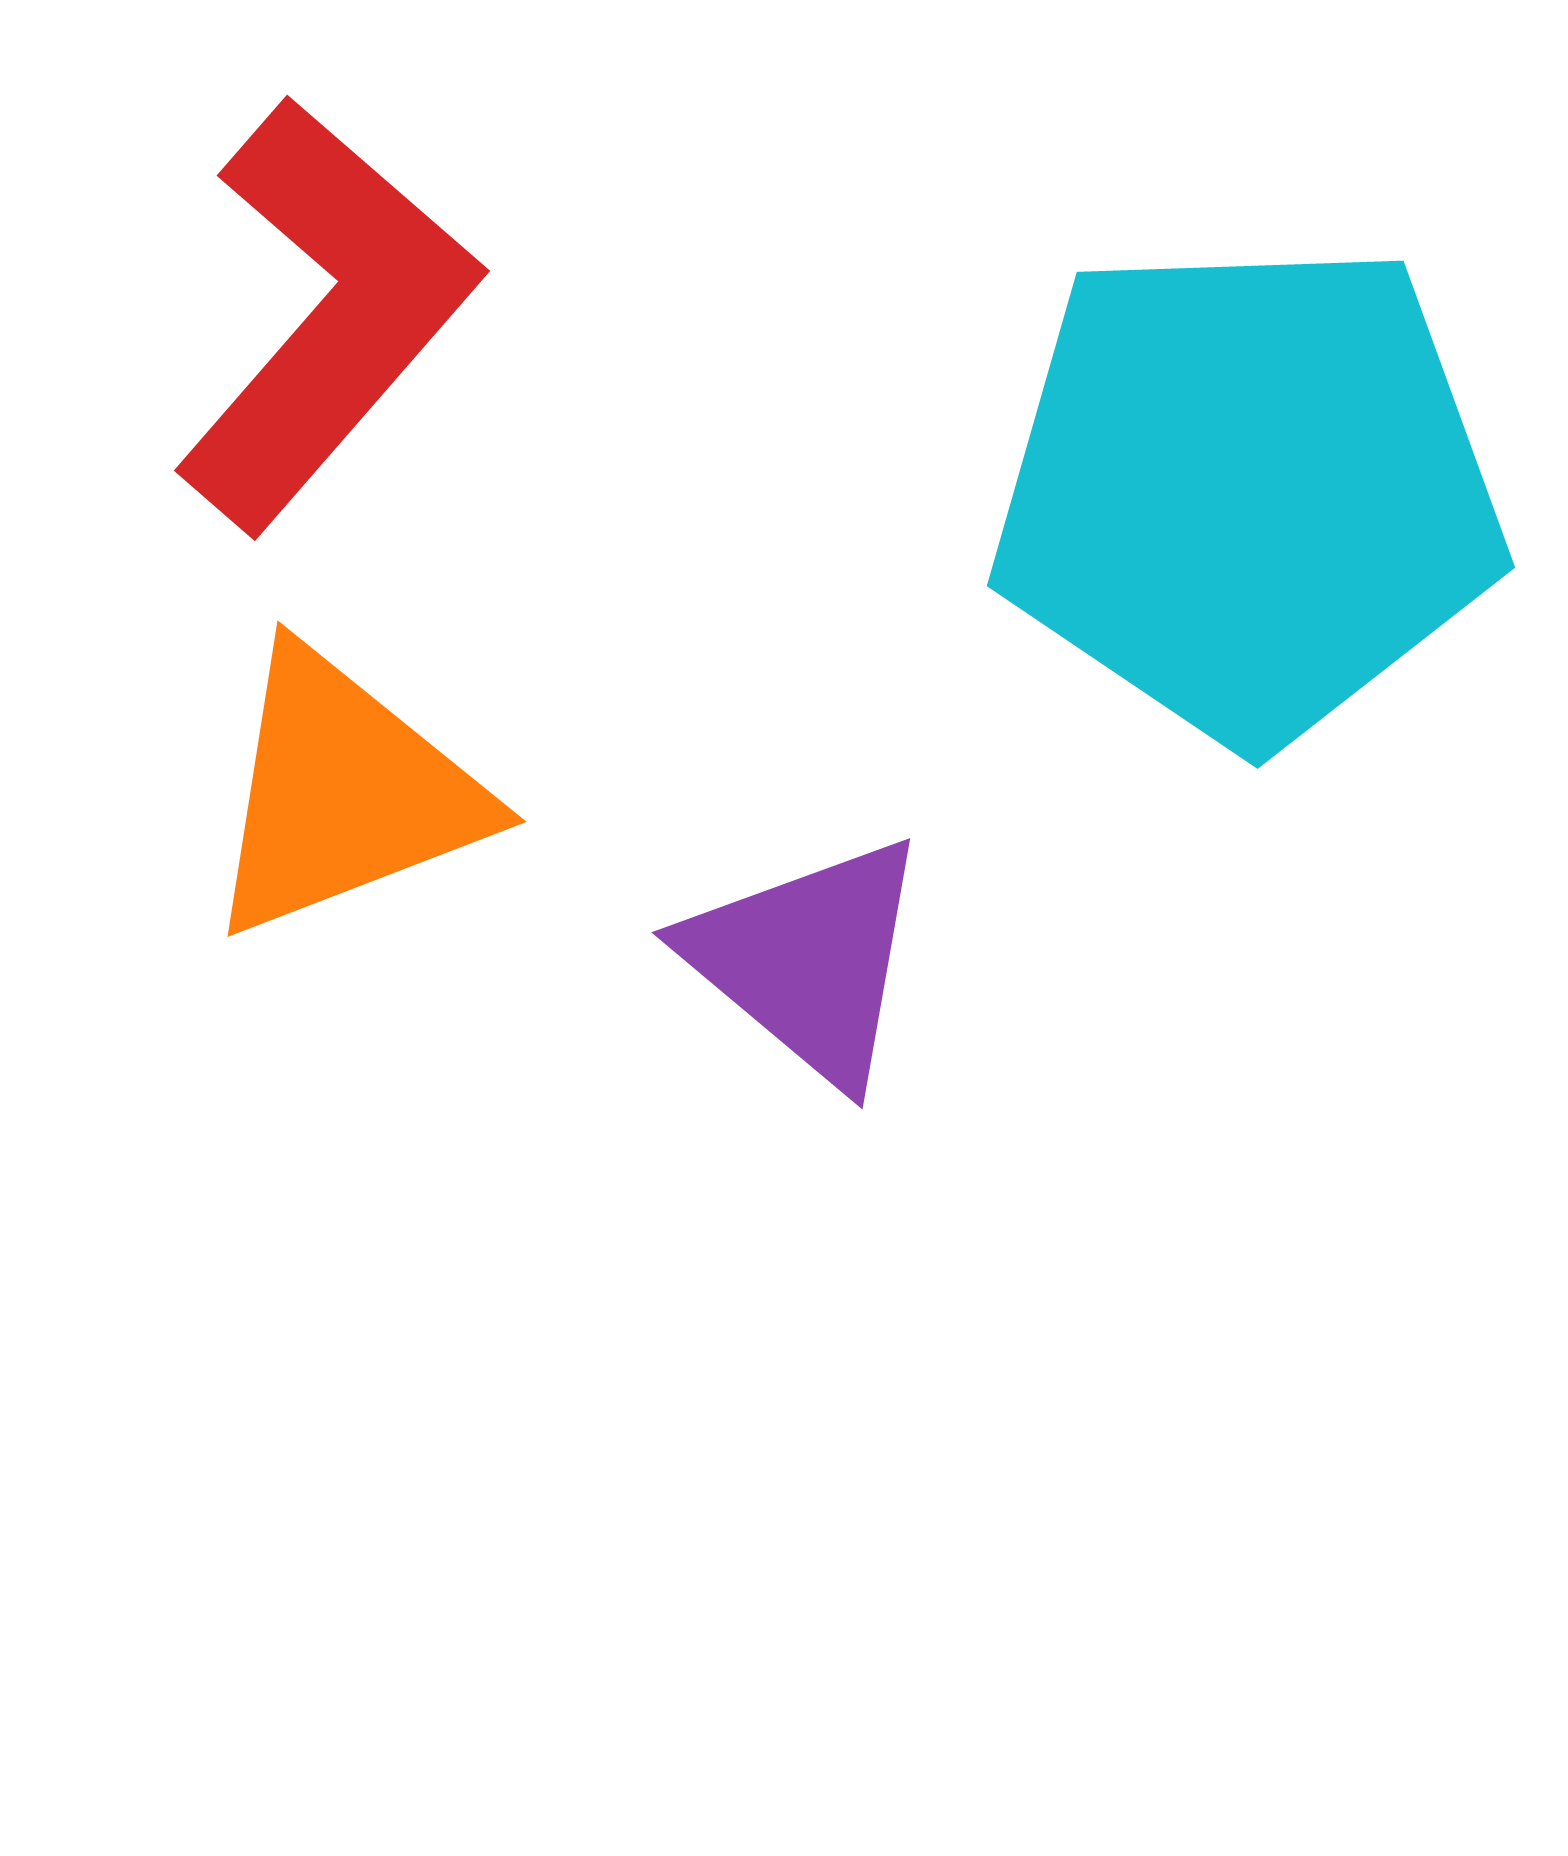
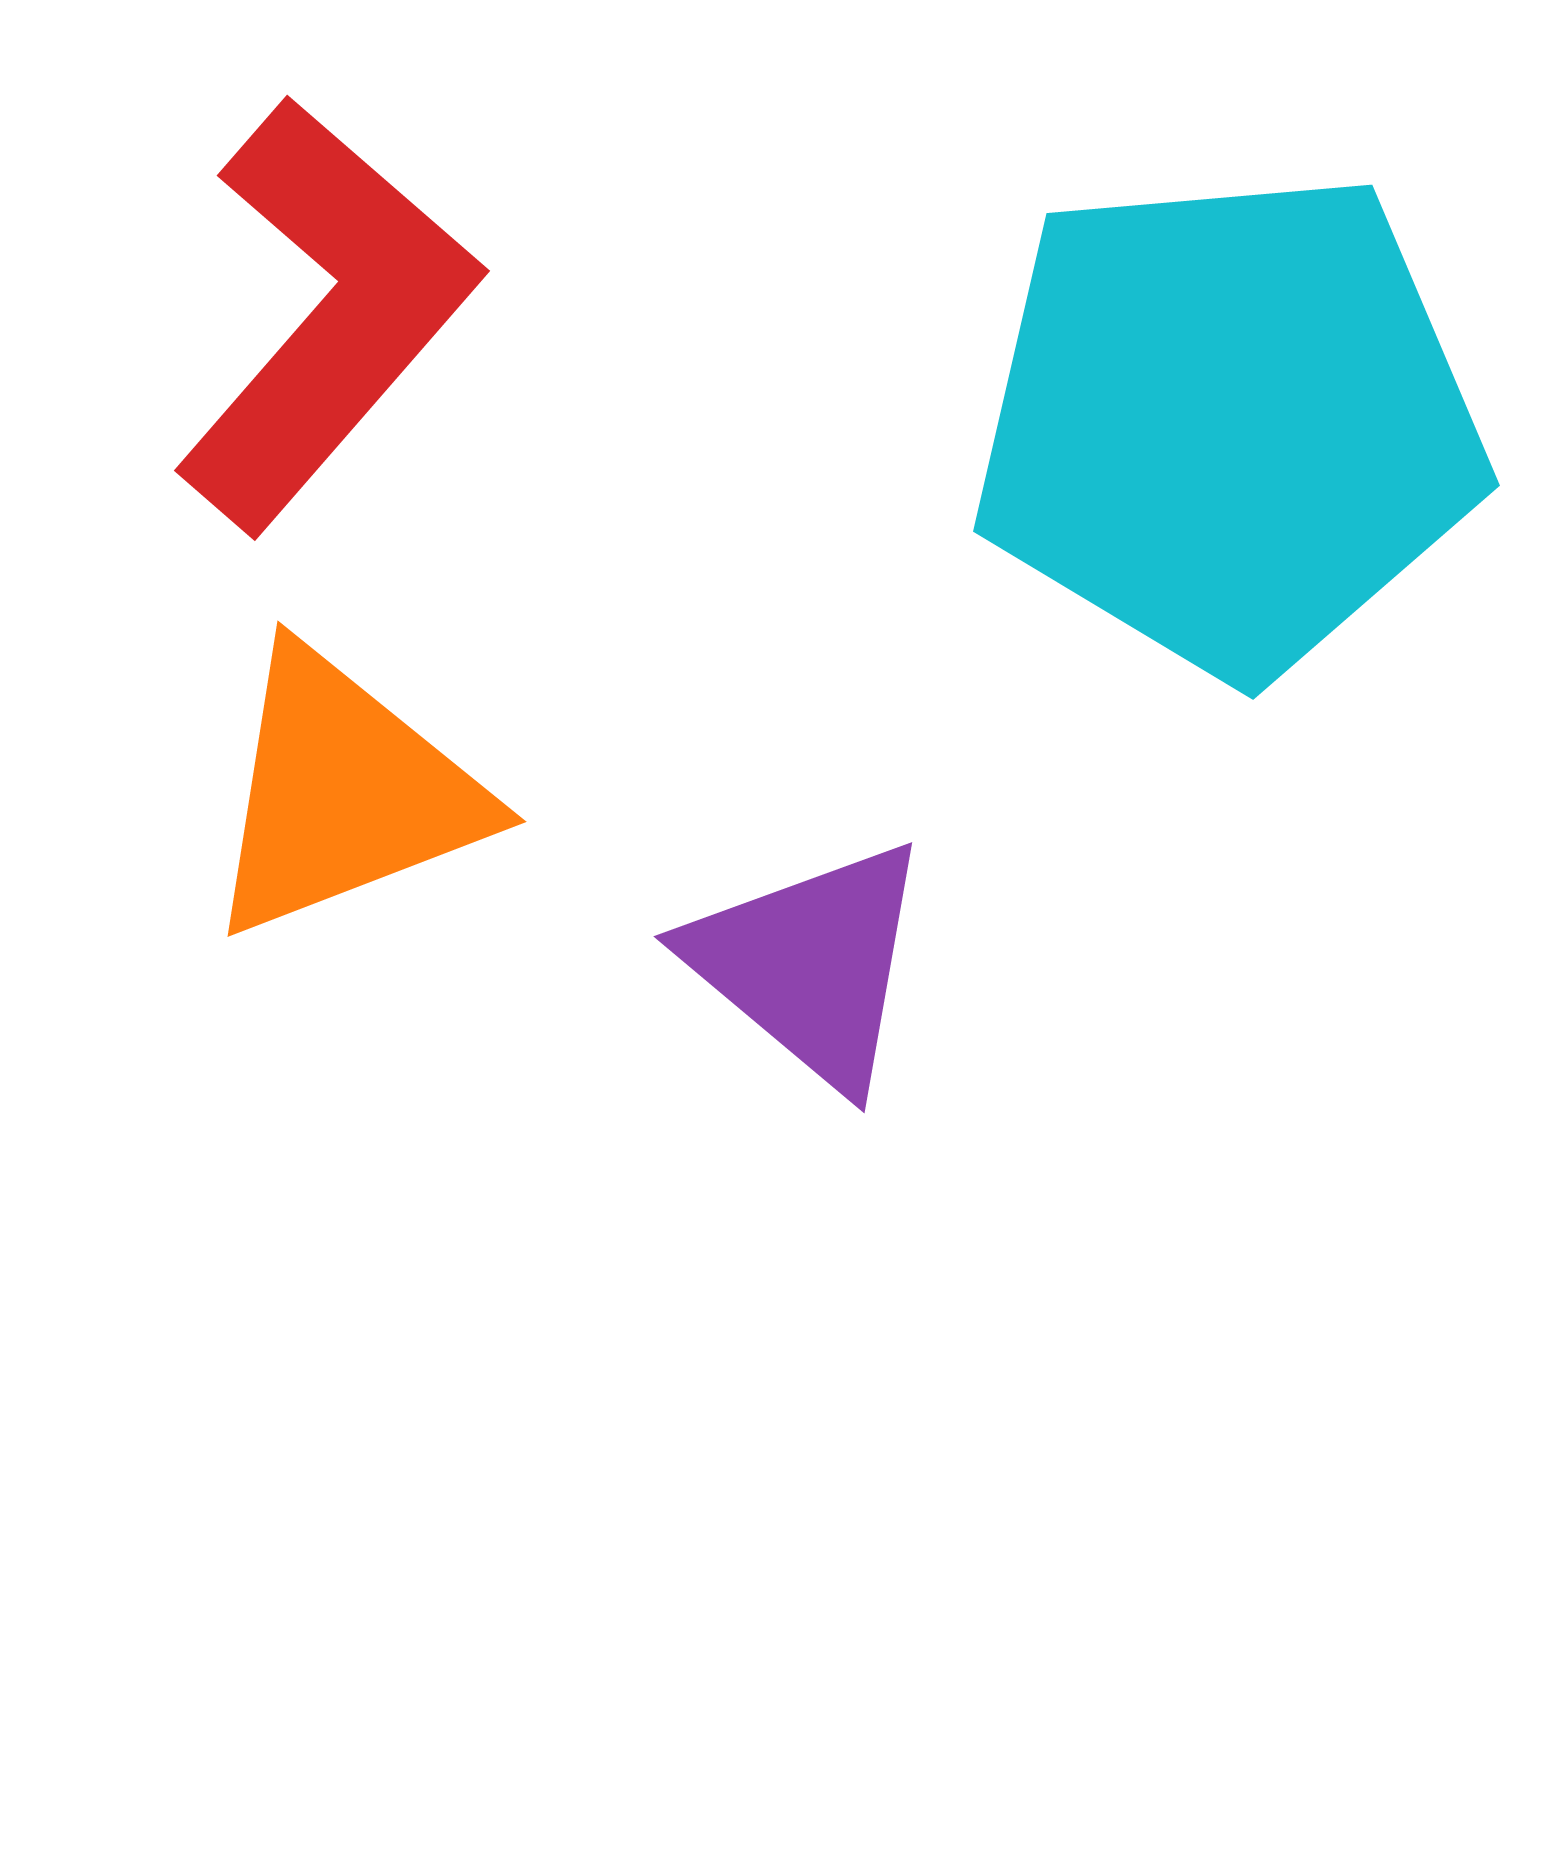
cyan pentagon: moved 19 px left, 68 px up; rotated 3 degrees counterclockwise
purple triangle: moved 2 px right, 4 px down
